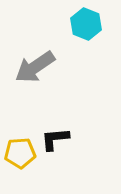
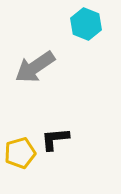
yellow pentagon: rotated 12 degrees counterclockwise
